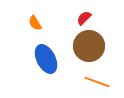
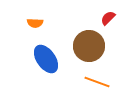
red semicircle: moved 24 px right
orange semicircle: rotated 56 degrees counterclockwise
blue ellipse: rotated 8 degrees counterclockwise
